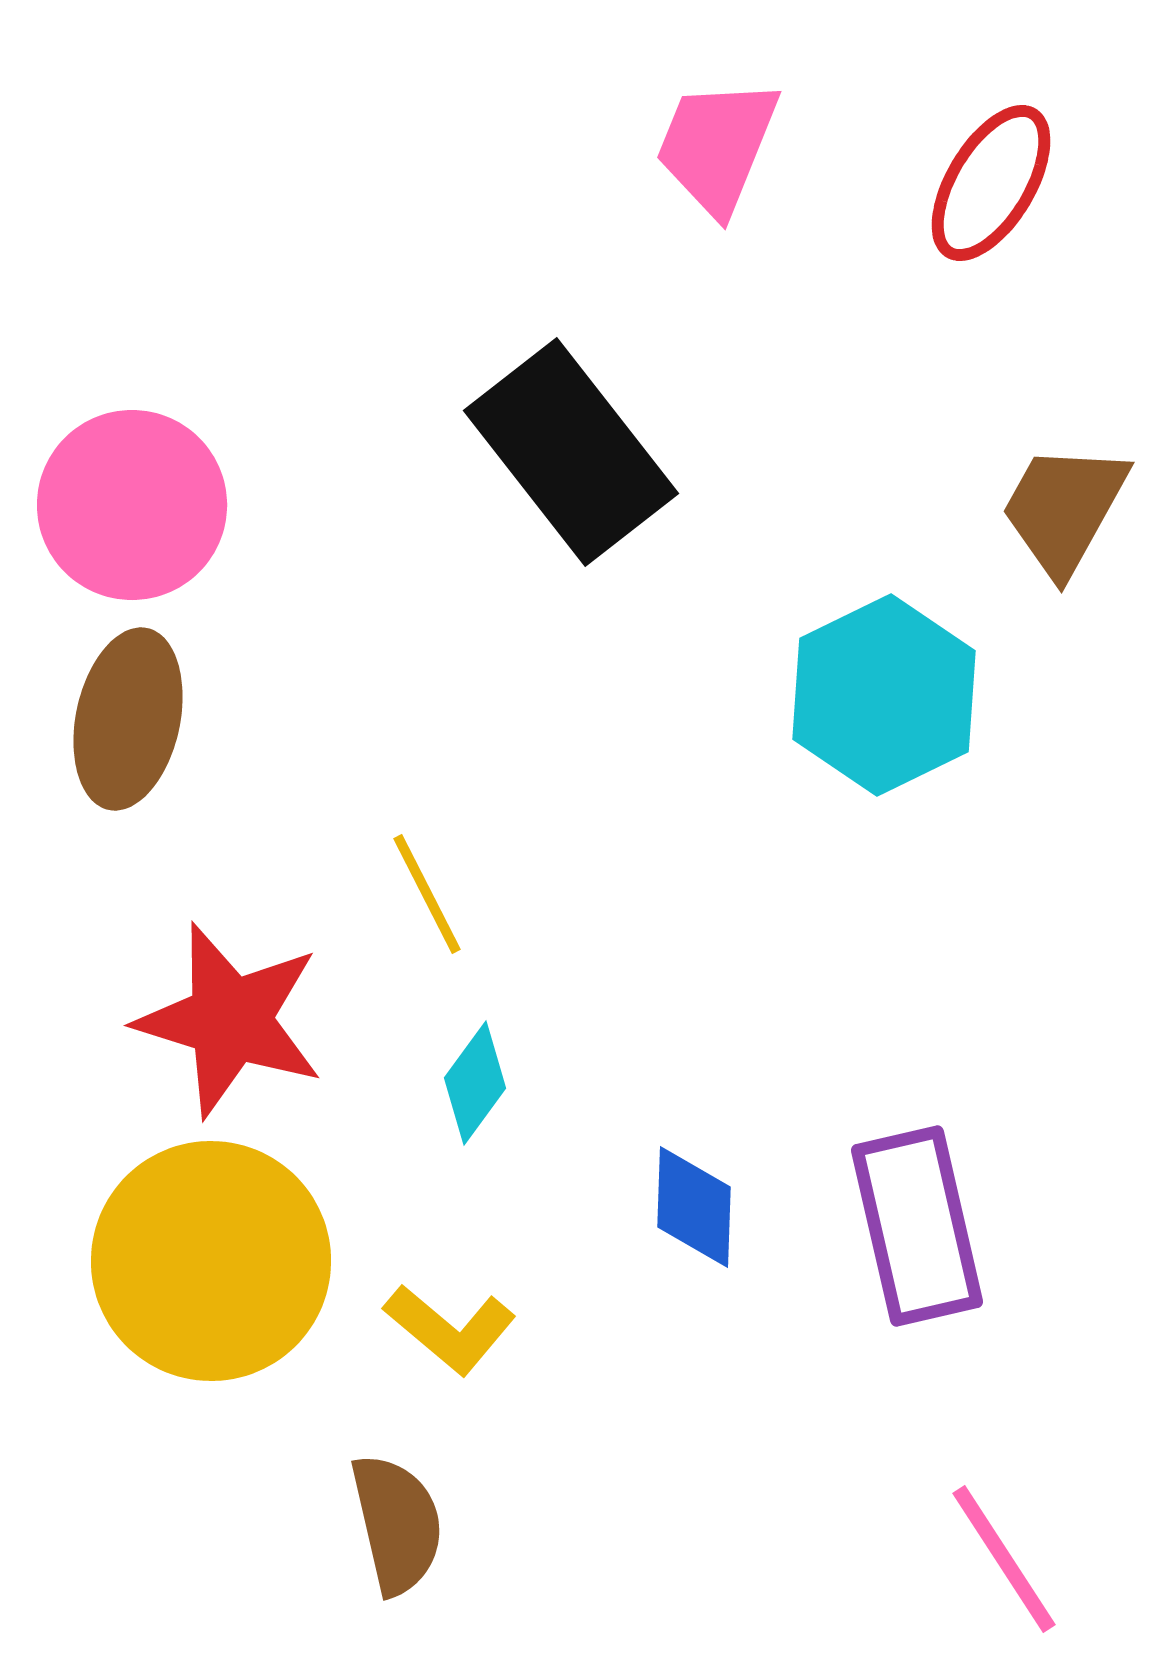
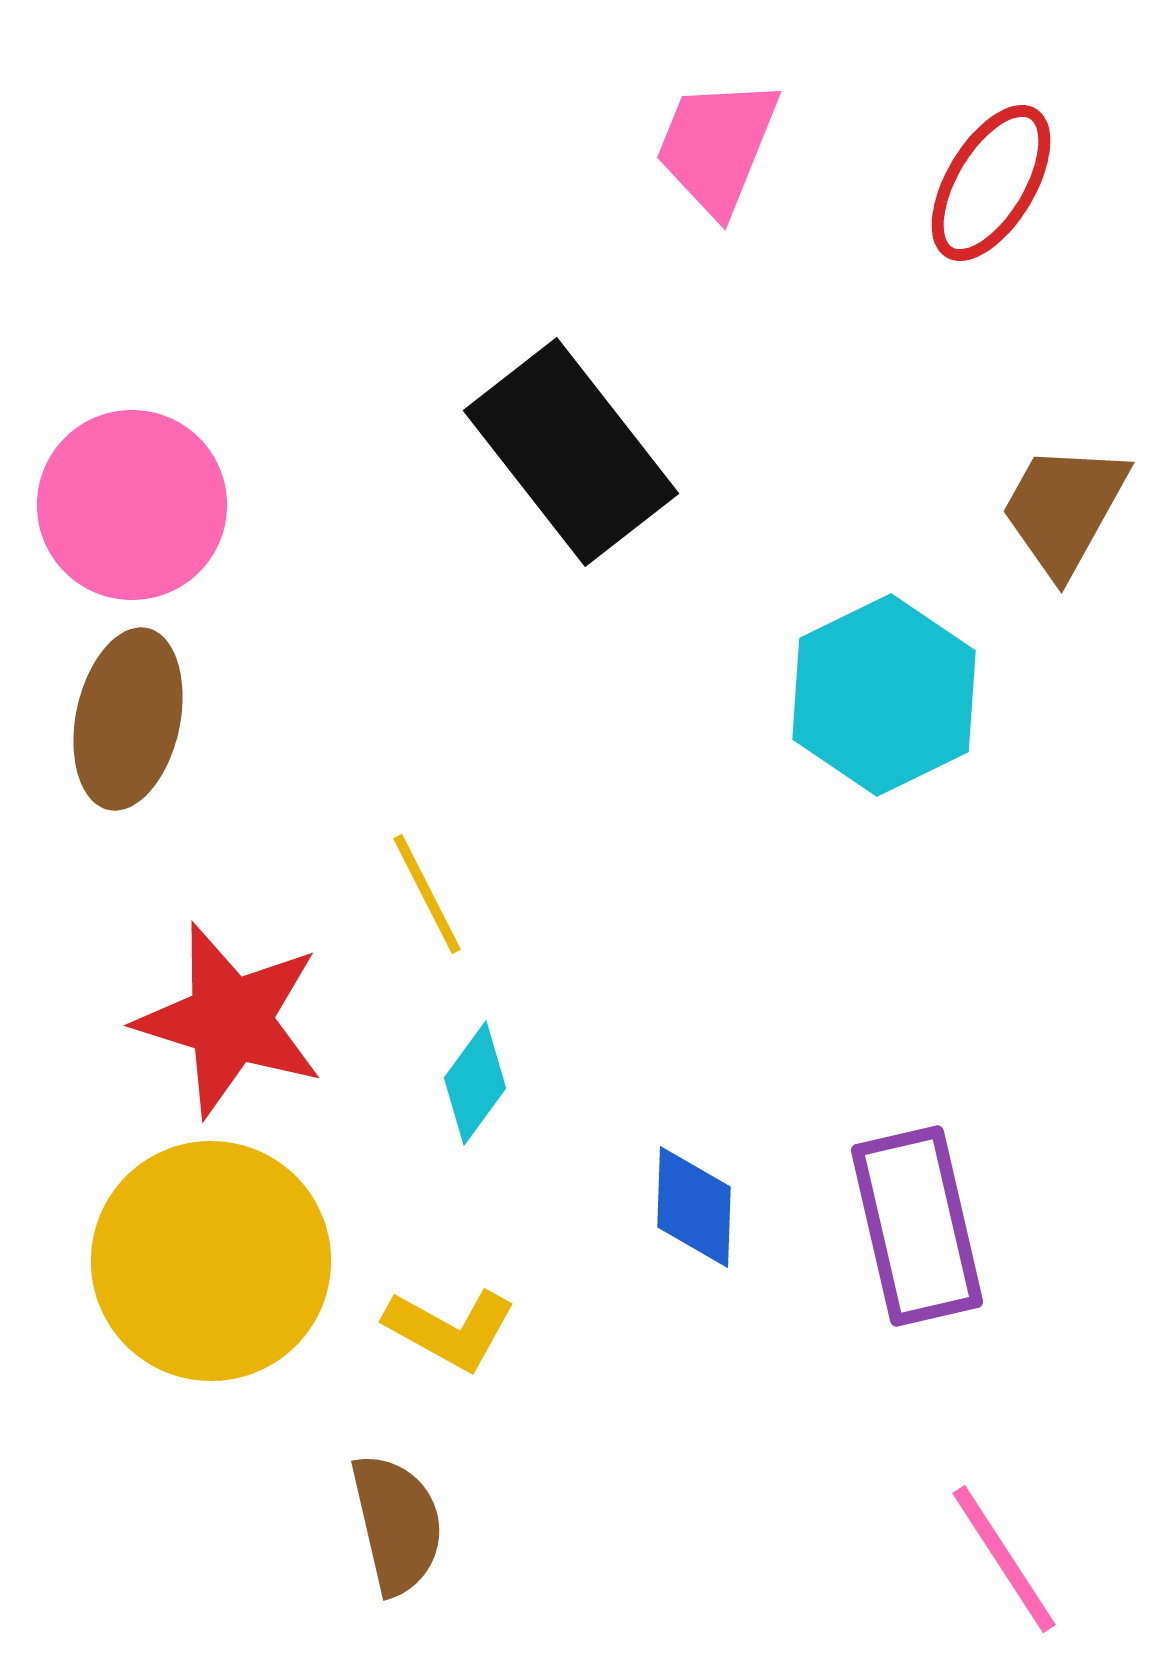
yellow L-shape: rotated 11 degrees counterclockwise
